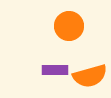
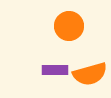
orange semicircle: moved 2 px up
